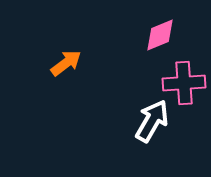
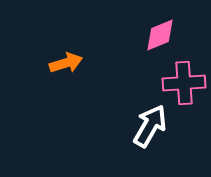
orange arrow: rotated 20 degrees clockwise
white arrow: moved 2 px left, 5 px down
